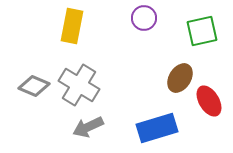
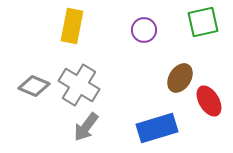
purple circle: moved 12 px down
green square: moved 1 px right, 9 px up
gray arrow: moved 2 px left; rotated 28 degrees counterclockwise
